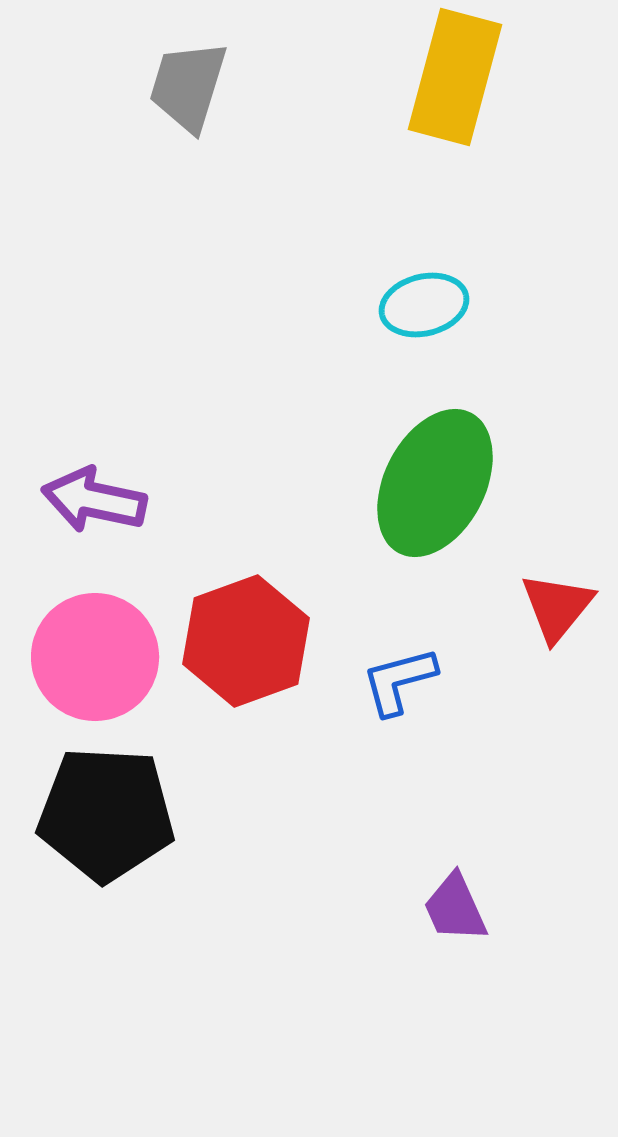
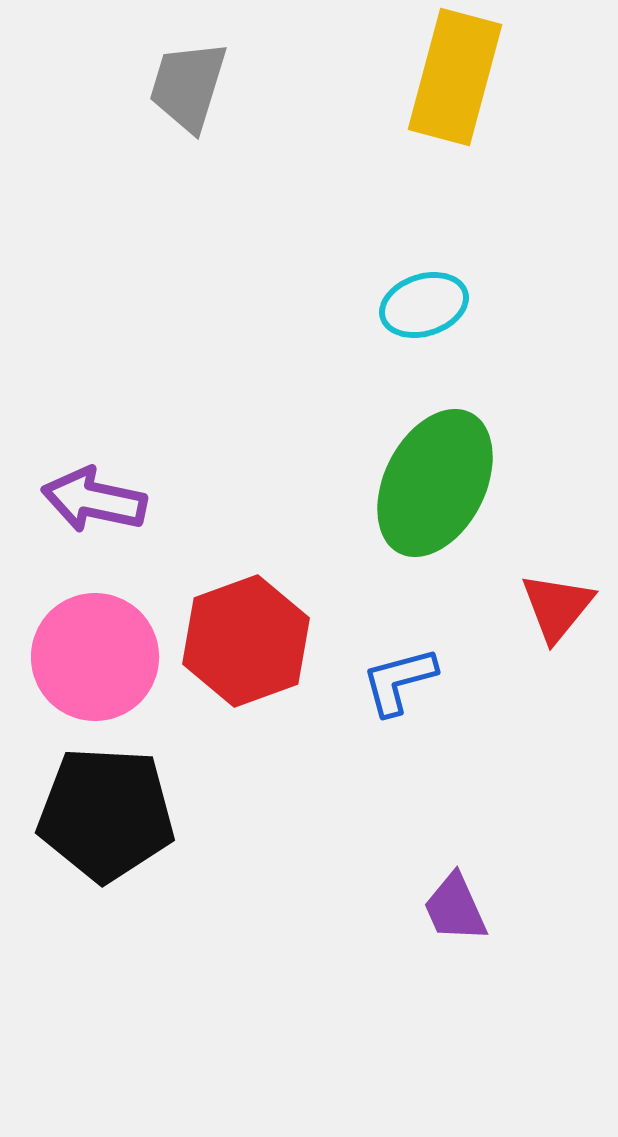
cyan ellipse: rotated 4 degrees counterclockwise
